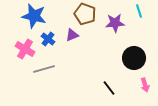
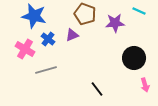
cyan line: rotated 48 degrees counterclockwise
gray line: moved 2 px right, 1 px down
black line: moved 12 px left, 1 px down
